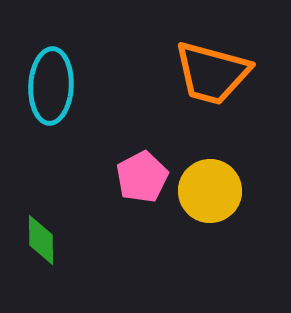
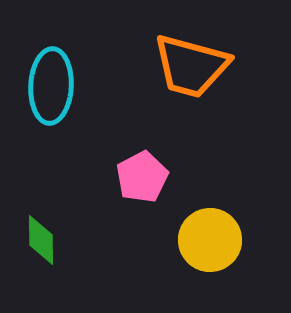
orange trapezoid: moved 21 px left, 7 px up
yellow circle: moved 49 px down
